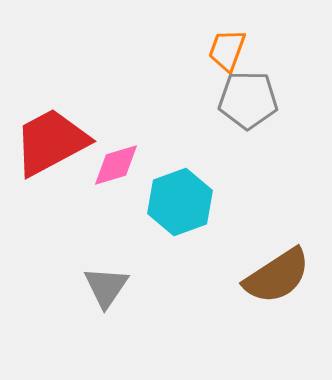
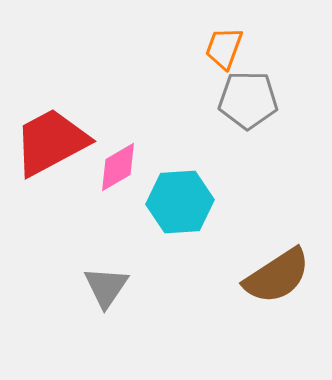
orange trapezoid: moved 3 px left, 2 px up
pink diamond: moved 2 px right, 2 px down; rotated 14 degrees counterclockwise
cyan hexagon: rotated 16 degrees clockwise
